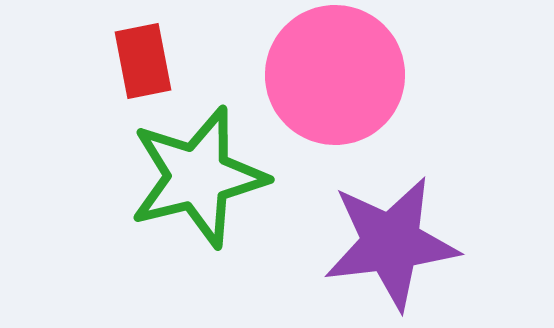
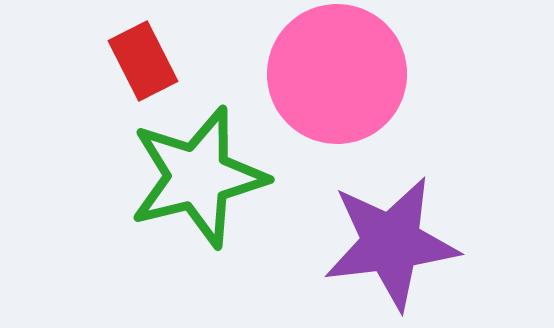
red rectangle: rotated 16 degrees counterclockwise
pink circle: moved 2 px right, 1 px up
